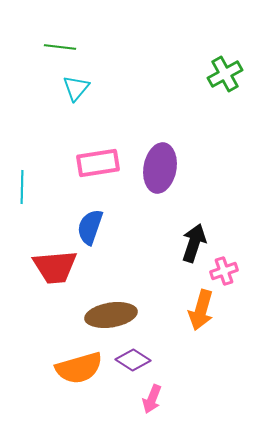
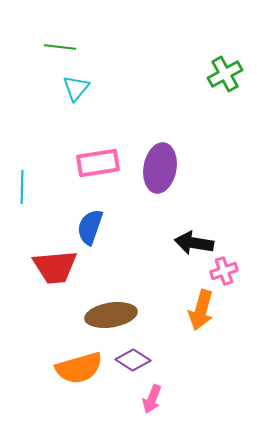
black arrow: rotated 99 degrees counterclockwise
